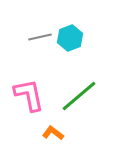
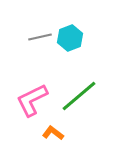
pink L-shape: moved 3 px right, 5 px down; rotated 105 degrees counterclockwise
